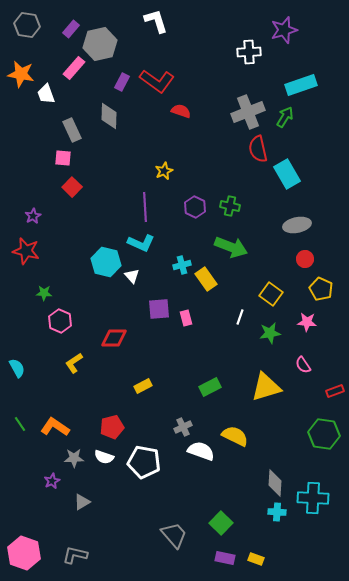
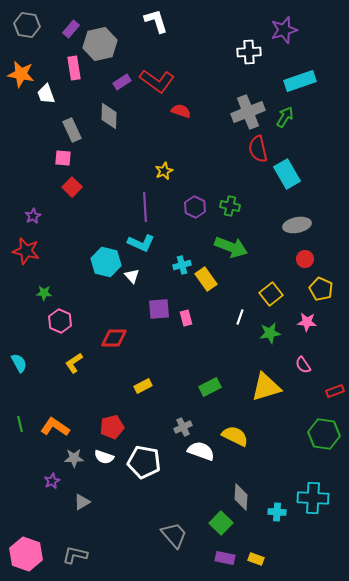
pink rectangle at (74, 68): rotated 50 degrees counterclockwise
purple rectangle at (122, 82): rotated 30 degrees clockwise
cyan rectangle at (301, 85): moved 1 px left, 4 px up
yellow square at (271, 294): rotated 15 degrees clockwise
cyan semicircle at (17, 368): moved 2 px right, 5 px up
green line at (20, 424): rotated 21 degrees clockwise
gray diamond at (275, 483): moved 34 px left, 14 px down
pink hexagon at (24, 553): moved 2 px right, 1 px down
